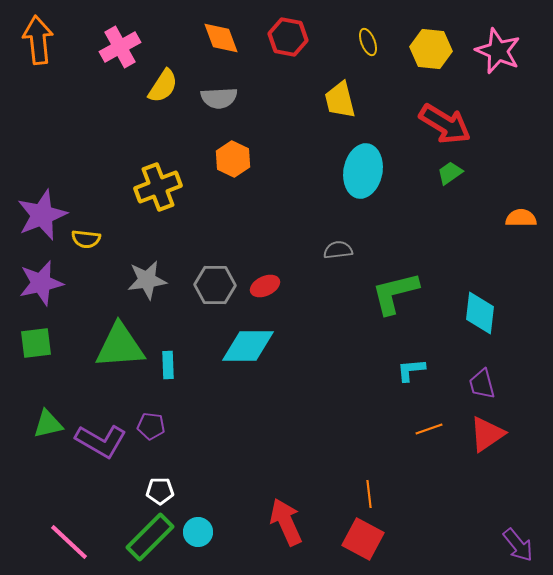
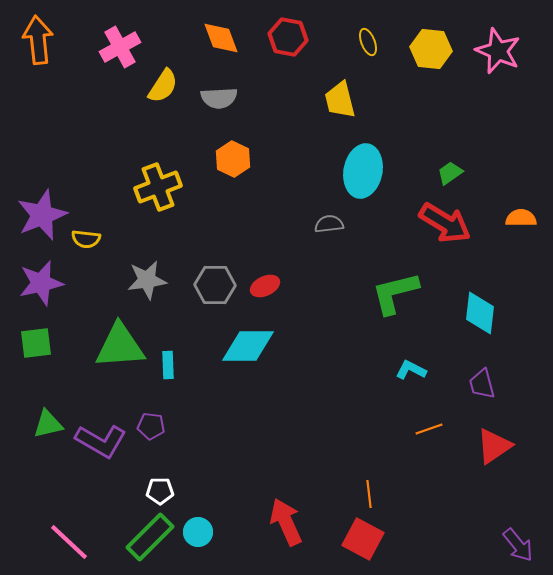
red arrow at (445, 124): moved 99 px down
gray semicircle at (338, 250): moved 9 px left, 26 px up
cyan L-shape at (411, 370): rotated 32 degrees clockwise
red triangle at (487, 434): moved 7 px right, 12 px down
